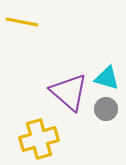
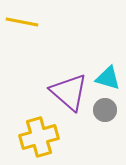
cyan triangle: moved 1 px right
gray circle: moved 1 px left, 1 px down
yellow cross: moved 2 px up
